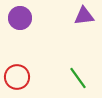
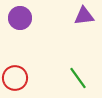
red circle: moved 2 px left, 1 px down
